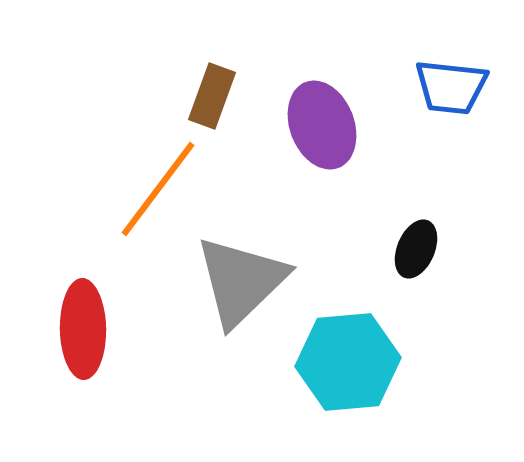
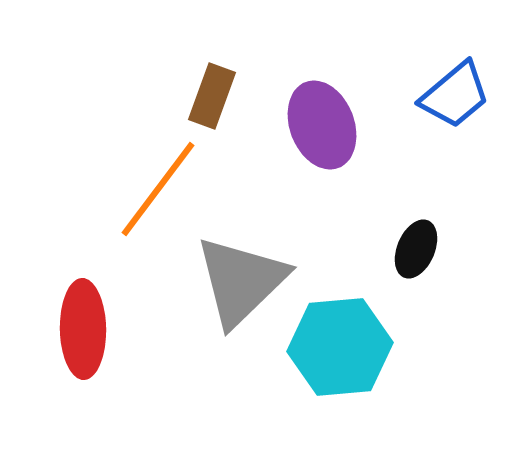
blue trapezoid: moved 4 px right, 8 px down; rotated 46 degrees counterclockwise
cyan hexagon: moved 8 px left, 15 px up
